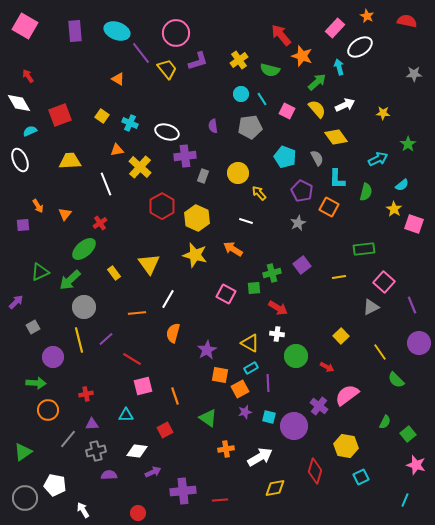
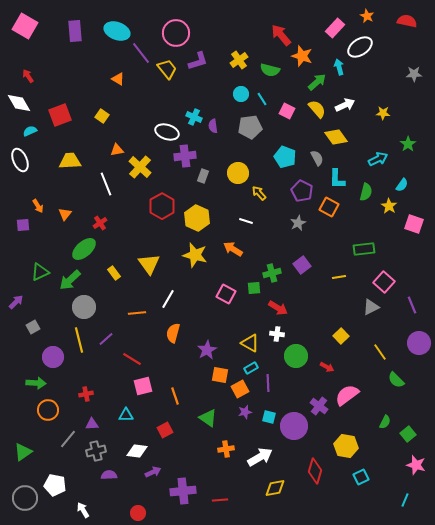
cyan cross at (130, 123): moved 64 px right, 6 px up
cyan semicircle at (402, 185): rotated 16 degrees counterclockwise
yellow star at (394, 209): moved 5 px left, 3 px up
